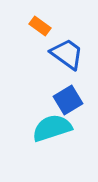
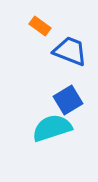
blue trapezoid: moved 3 px right, 3 px up; rotated 15 degrees counterclockwise
